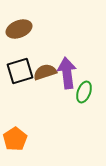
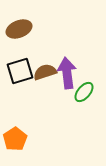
green ellipse: rotated 20 degrees clockwise
